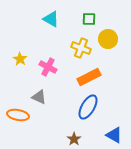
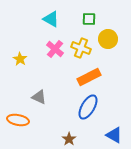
pink cross: moved 7 px right, 18 px up; rotated 12 degrees clockwise
orange ellipse: moved 5 px down
brown star: moved 5 px left
